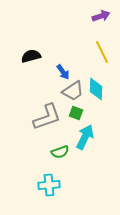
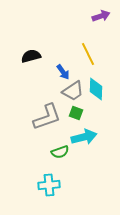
yellow line: moved 14 px left, 2 px down
cyan arrow: moved 1 px left; rotated 50 degrees clockwise
